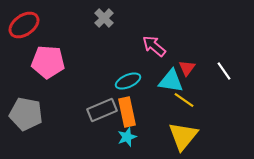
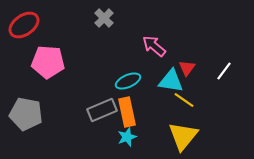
white line: rotated 72 degrees clockwise
